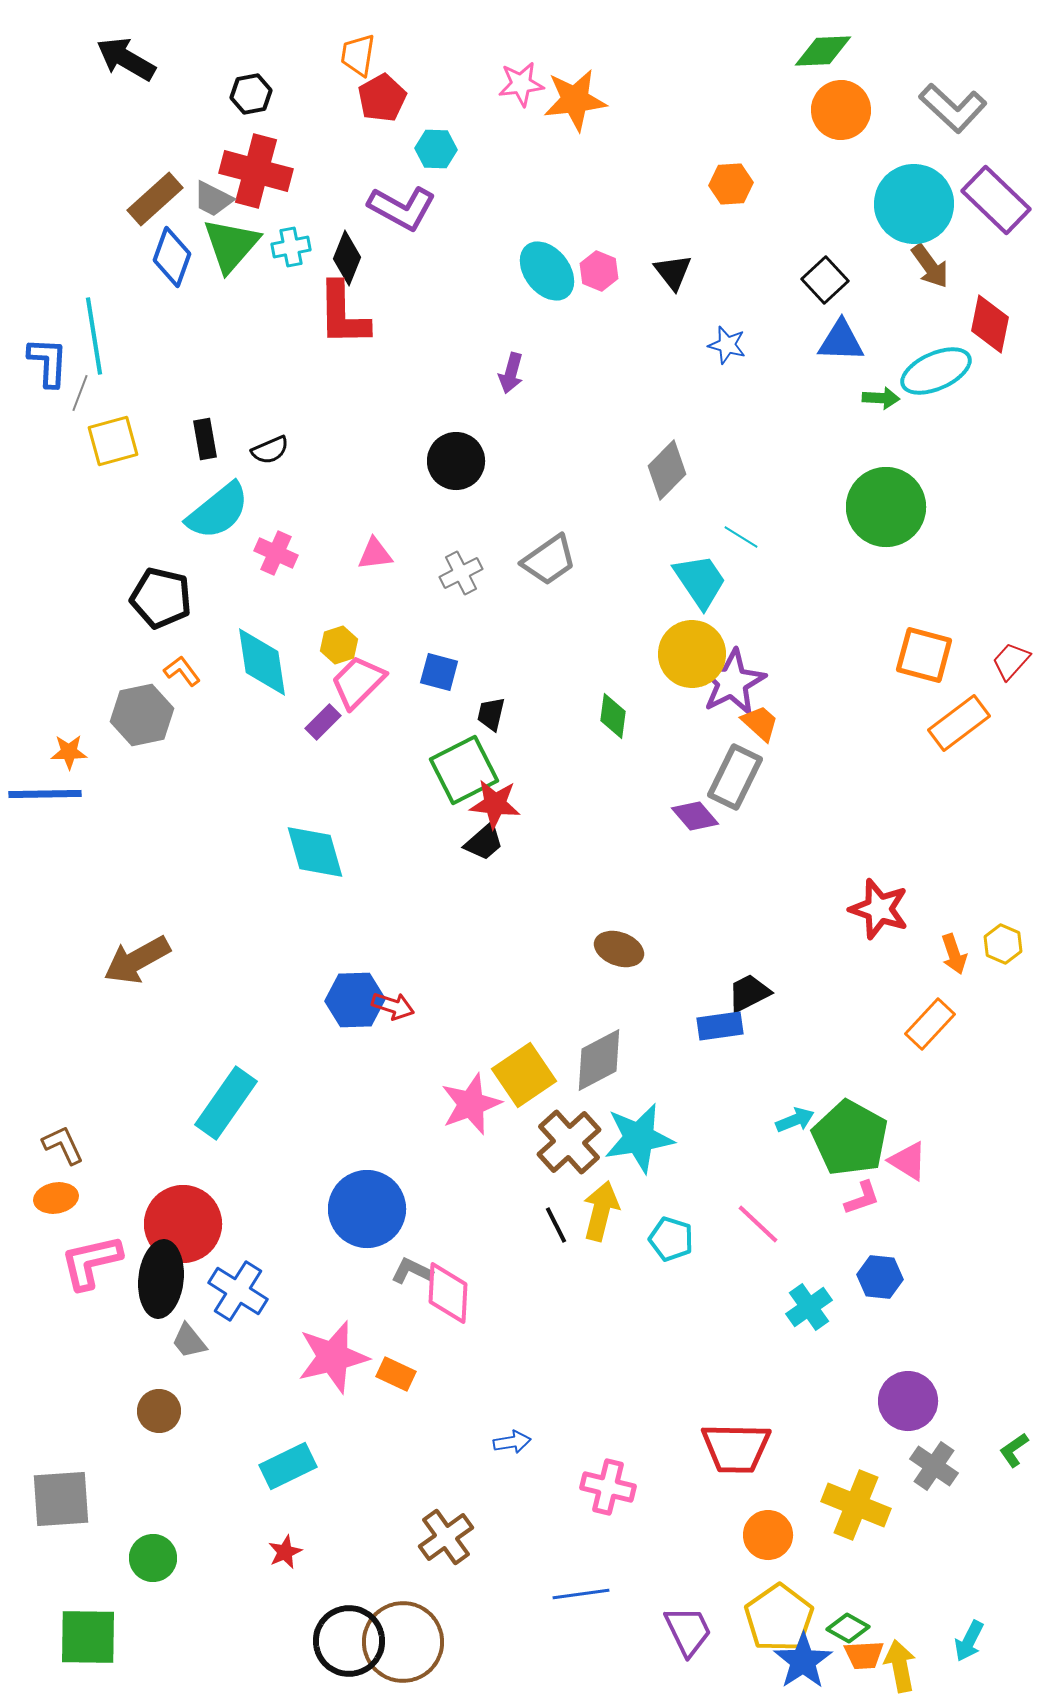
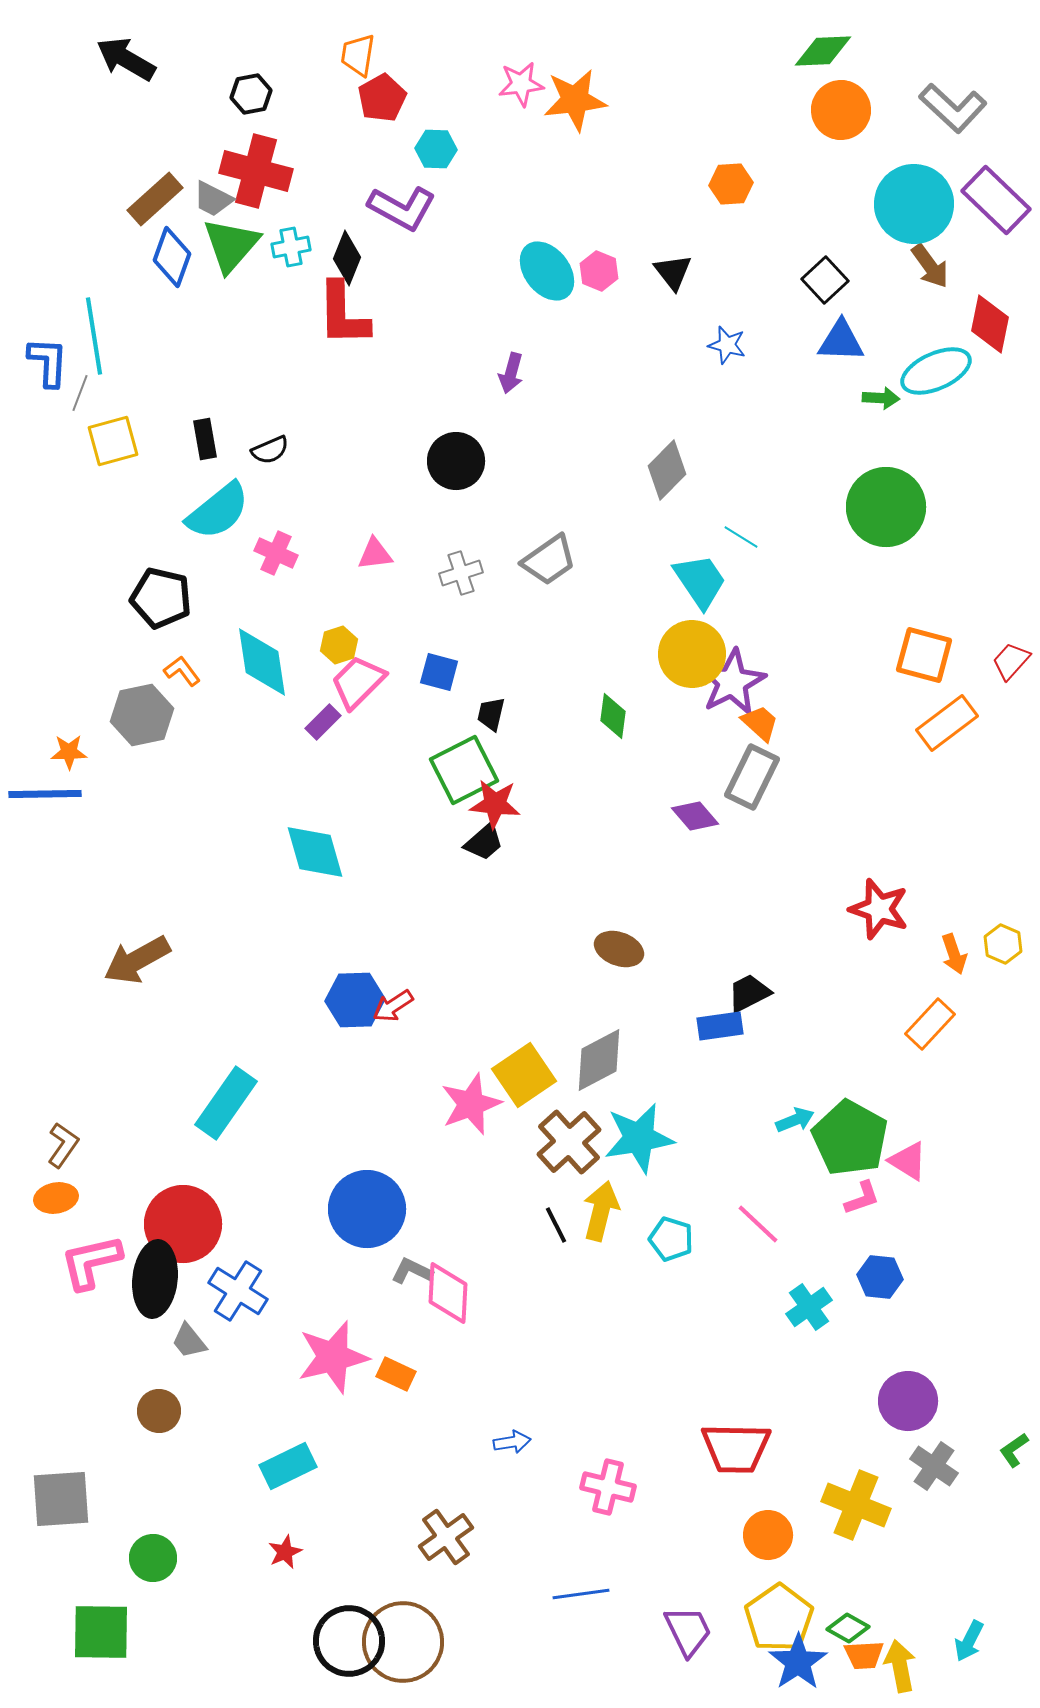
gray cross at (461, 573): rotated 9 degrees clockwise
orange rectangle at (959, 723): moved 12 px left
gray rectangle at (735, 777): moved 17 px right
red arrow at (393, 1006): rotated 129 degrees clockwise
brown L-shape at (63, 1145): rotated 60 degrees clockwise
black ellipse at (161, 1279): moved 6 px left
green square at (88, 1637): moved 13 px right, 5 px up
blue star at (803, 1661): moved 5 px left, 1 px down
